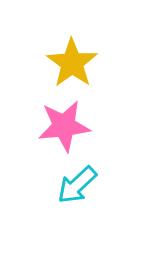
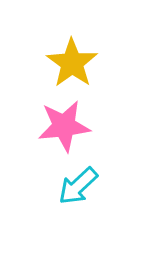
cyan arrow: moved 1 px right, 1 px down
